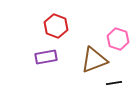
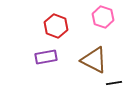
pink hexagon: moved 15 px left, 22 px up
brown triangle: rotated 48 degrees clockwise
